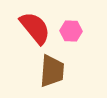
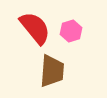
pink hexagon: rotated 20 degrees counterclockwise
